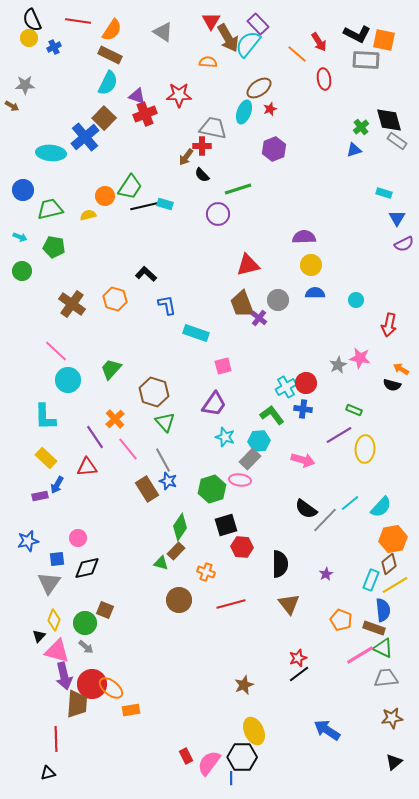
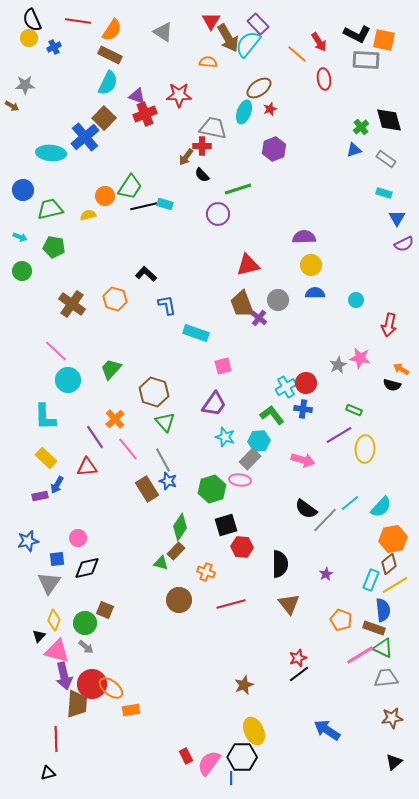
gray rectangle at (397, 141): moved 11 px left, 18 px down
